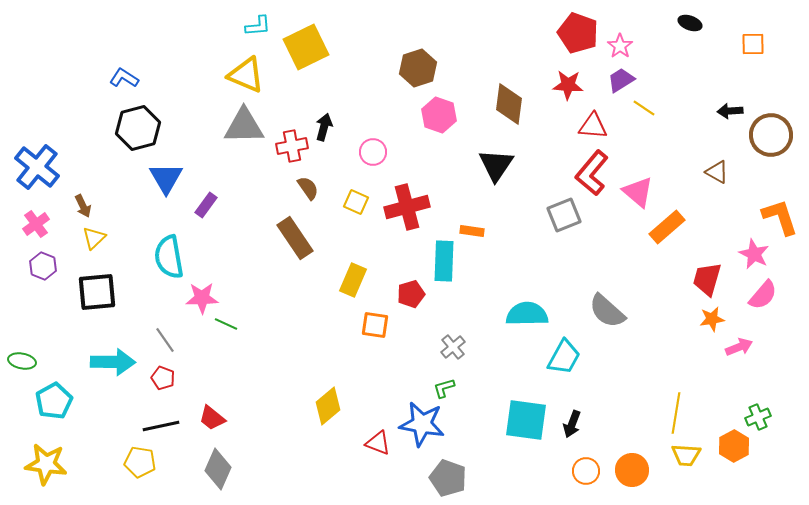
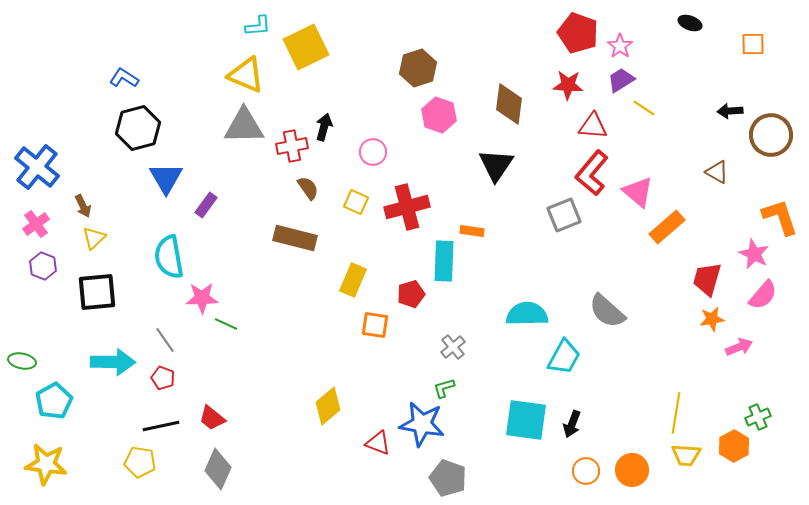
brown rectangle at (295, 238): rotated 42 degrees counterclockwise
